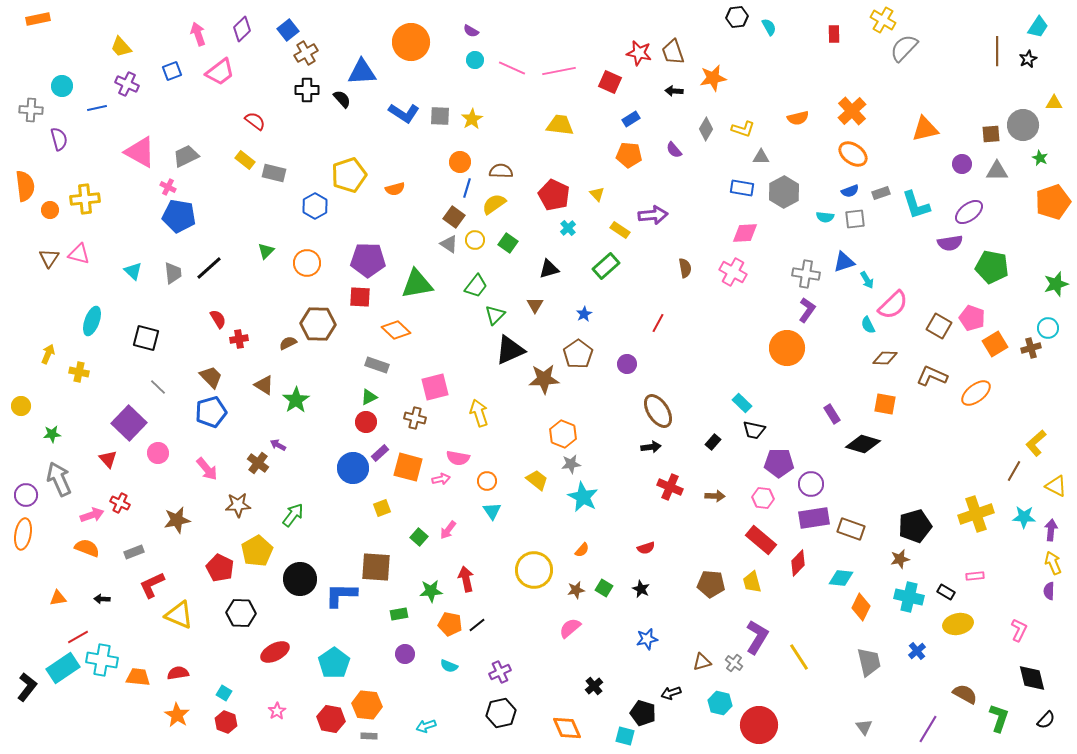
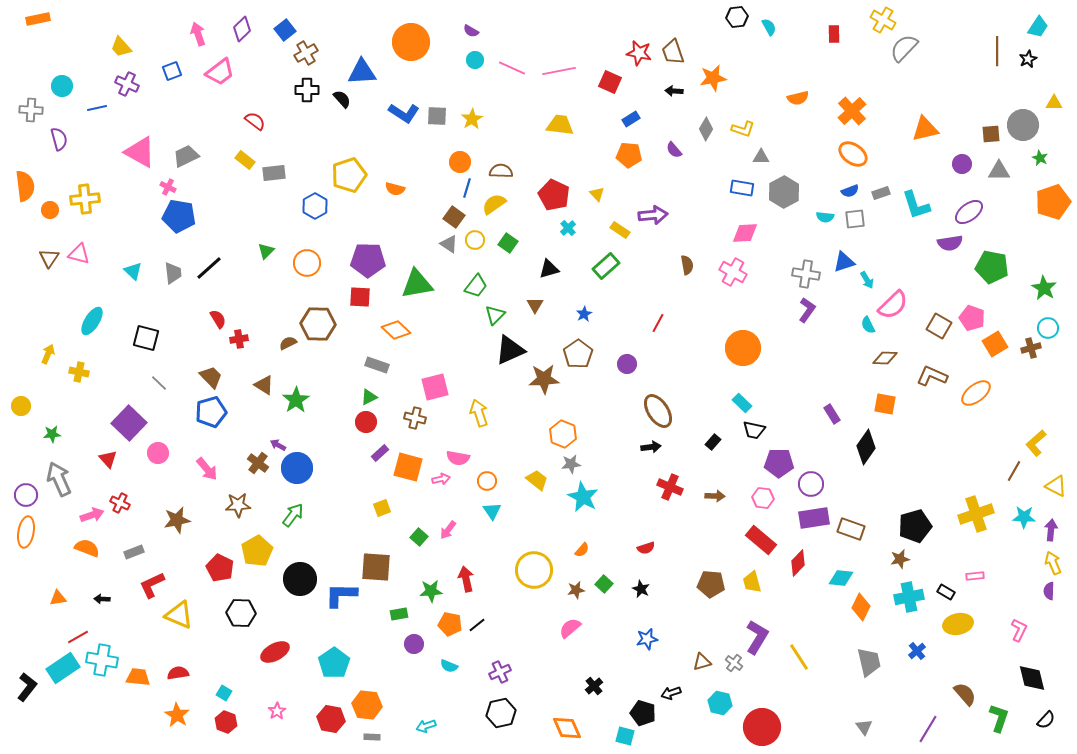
blue square at (288, 30): moved 3 px left
gray square at (440, 116): moved 3 px left
orange semicircle at (798, 118): moved 20 px up
gray triangle at (997, 171): moved 2 px right
gray rectangle at (274, 173): rotated 20 degrees counterclockwise
orange semicircle at (395, 189): rotated 30 degrees clockwise
brown semicircle at (685, 268): moved 2 px right, 3 px up
green star at (1056, 284): moved 12 px left, 4 px down; rotated 25 degrees counterclockwise
cyan ellipse at (92, 321): rotated 12 degrees clockwise
orange circle at (787, 348): moved 44 px left
gray line at (158, 387): moved 1 px right, 4 px up
black diamond at (863, 444): moved 3 px right, 3 px down; rotated 72 degrees counterclockwise
blue circle at (353, 468): moved 56 px left
orange ellipse at (23, 534): moved 3 px right, 2 px up
green square at (604, 588): moved 4 px up; rotated 12 degrees clockwise
cyan cross at (909, 597): rotated 24 degrees counterclockwise
purple circle at (405, 654): moved 9 px right, 10 px up
brown semicircle at (965, 694): rotated 20 degrees clockwise
red circle at (759, 725): moved 3 px right, 2 px down
gray rectangle at (369, 736): moved 3 px right, 1 px down
